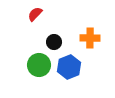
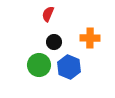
red semicircle: moved 13 px right; rotated 21 degrees counterclockwise
blue hexagon: rotated 15 degrees counterclockwise
